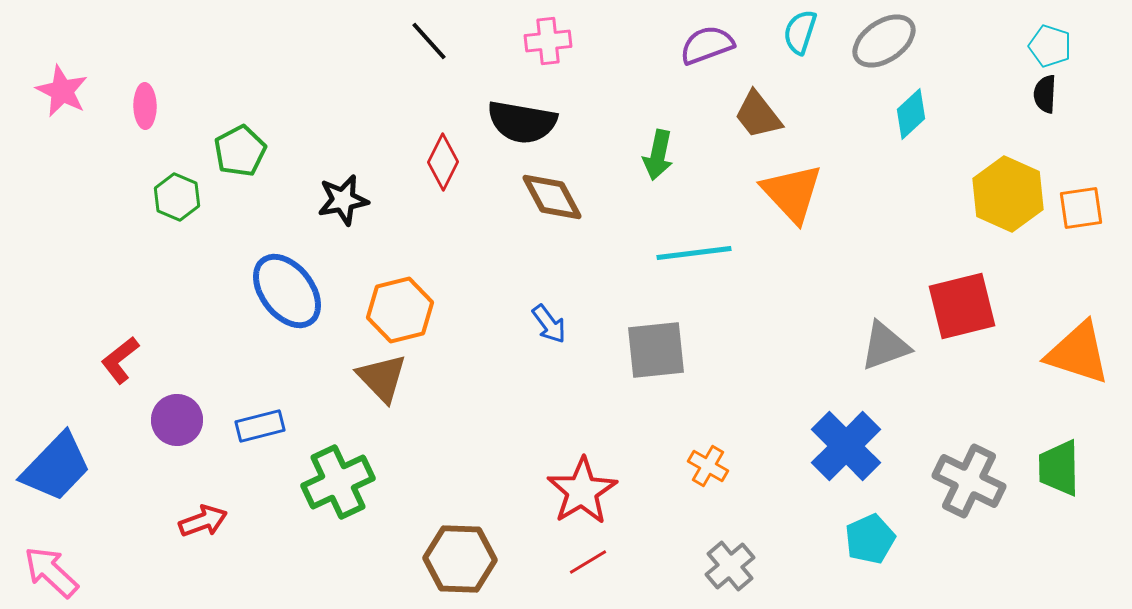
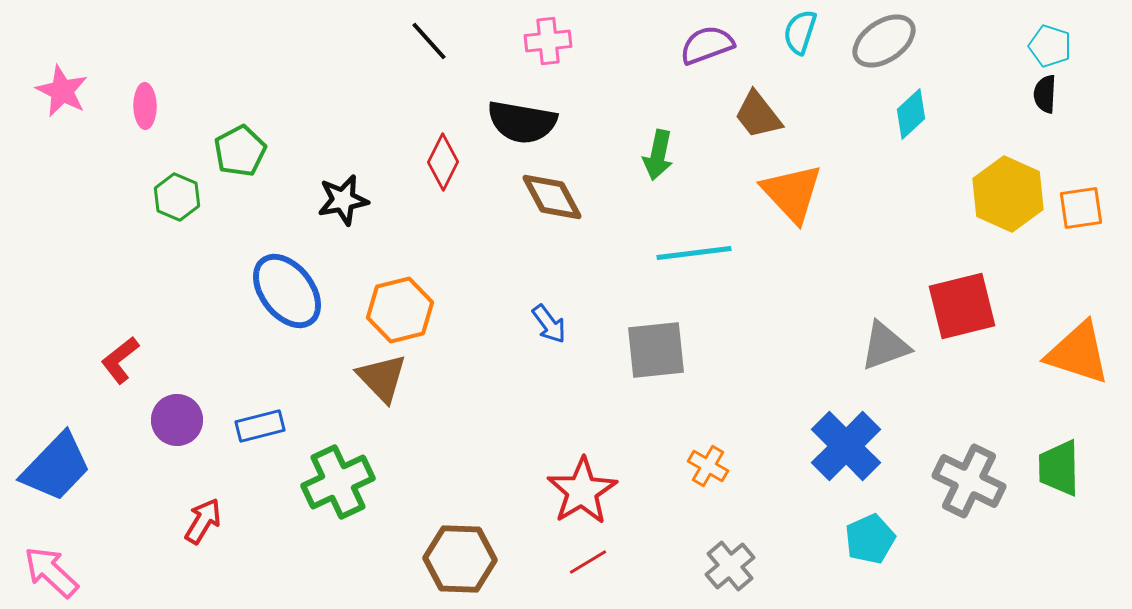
red arrow at (203, 521): rotated 39 degrees counterclockwise
